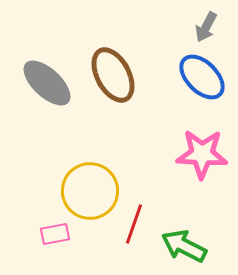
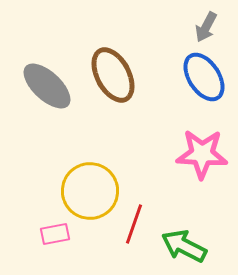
blue ellipse: moved 2 px right; rotated 12 degrees clockwise
gray ellipse: moved 3 px down
